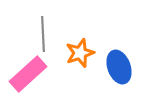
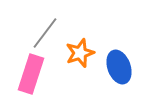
gray line: moved 2 px right, 1 px up; rotated 40 degrees clockwise
pink rectangle: moved 3 px right; rotated 30 degrees counterclockwise
